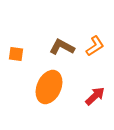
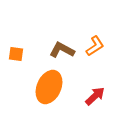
brown L-shape: moved 3 px down
